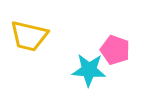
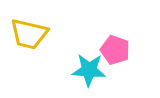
yellow trapezoid: moved 2 px up
